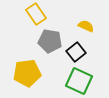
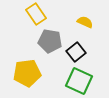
yellow semicircle: moved 1 px left, 4 px up
